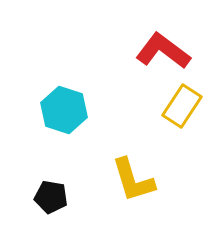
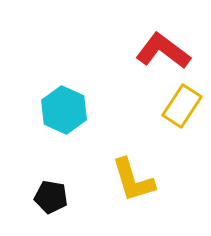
cyan hexagon: rotated 6 degrees clockwise
